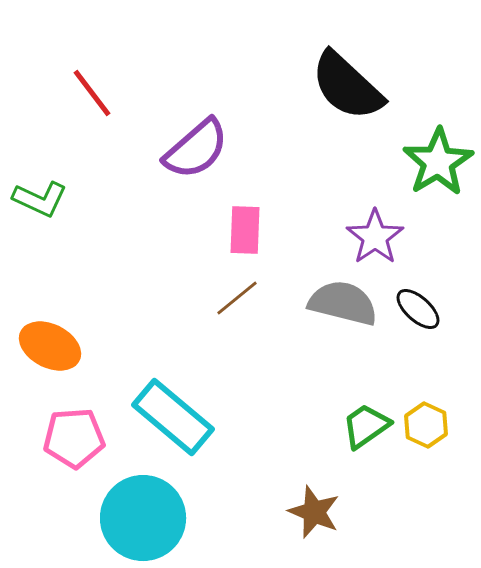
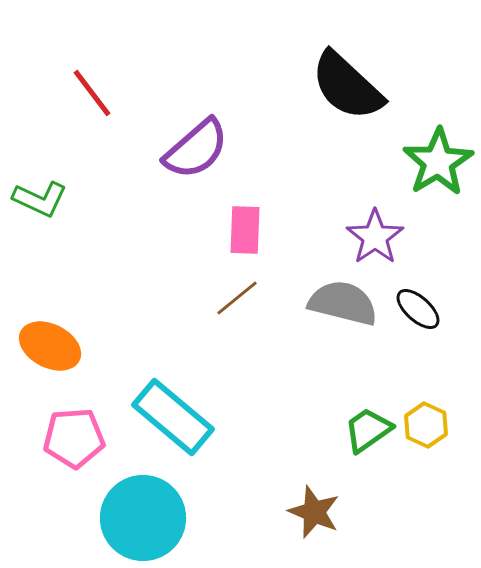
green trapezoid: moved 2 px right, 4 px down
